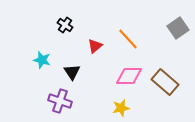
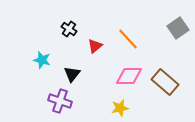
black cross: moved 4 px right, 4 px down
black triangle: moved 2 px down; rotated 12 degrees clockwise
yellow star: moved 1 px left
